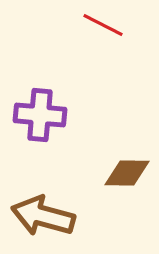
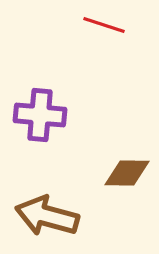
red line: moved 1 px right; rotated 9 degrees counterclockwise
brown arrow: moved 4 px right
